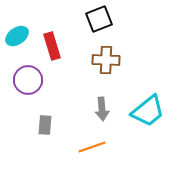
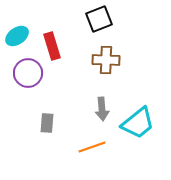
purple circle: moved 7 px up
cyan trapezoid: moved 10 px left, 12 px down
gray rectangle: moved 2 px right, 2 px up
